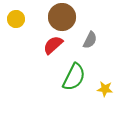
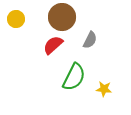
yellow star: moved 1 px left
